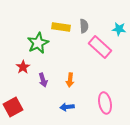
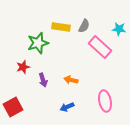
gray semicircle: rotated 32 degrees clockwise
green star: rotated 10 degrees clockwise
red star: rotated 16 degrees clockwise
orange arrow: moved 1 px right; rotated 96 degrees clockwise
pink ellipse: moved 2 px up
blue arrow: rotated 16 degrees counterclockwise
